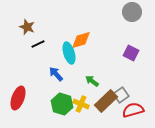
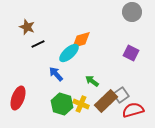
cyan ellipse: rotated 65 degrees clockwise
